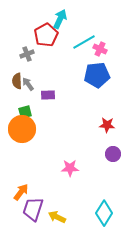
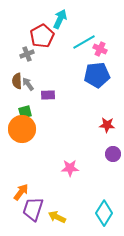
red pentagon: moved 4 px left, 1 px down
